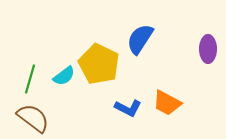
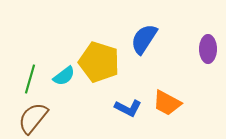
blue semicircle: moved 4 px right
yellow pentagon: moved 2 px up; rotated 9 degrees counterclockwise
brown semicircle: rotated 88 degrees counterclockwise
